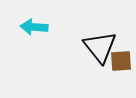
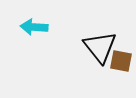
brown square: rotated 15 degrees clockwise
